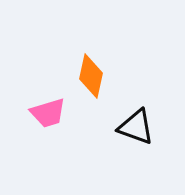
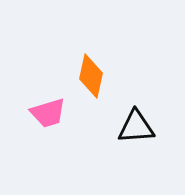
black triangle: rotated 24 degrees counterclockwise
